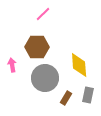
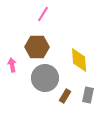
pink line: rotated 14 degrees counterclockwise
yellow diamond: moved 5 px up
brown rectangle: moved 1 px left, 2 px up
